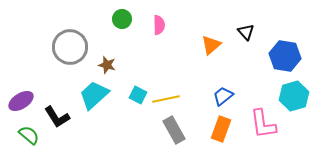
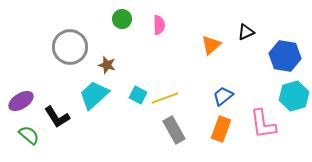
black triangle: rotated 48 degrees clockwise
yellow line: moved 1 px left, 1 px up; rotated 8 degrees counterclockwise
